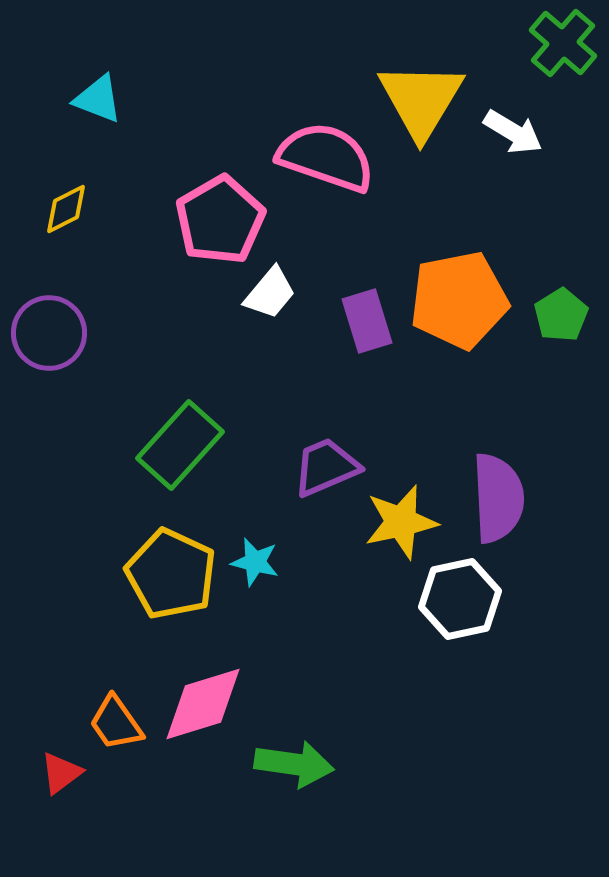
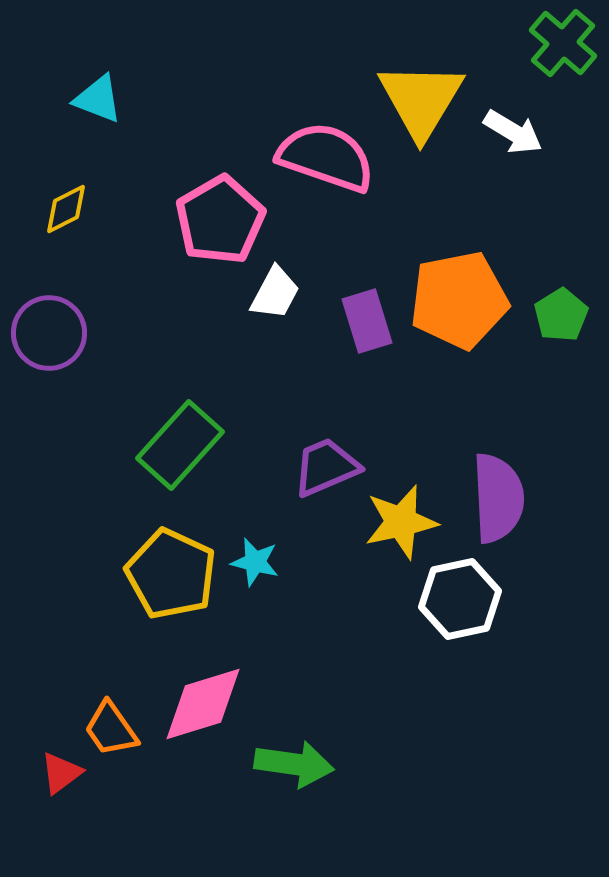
white trapezoid: moved 5 px right; rotated 12 degrees counterclockwise
orange trapezoid: moved 5 px left, 6 px down
